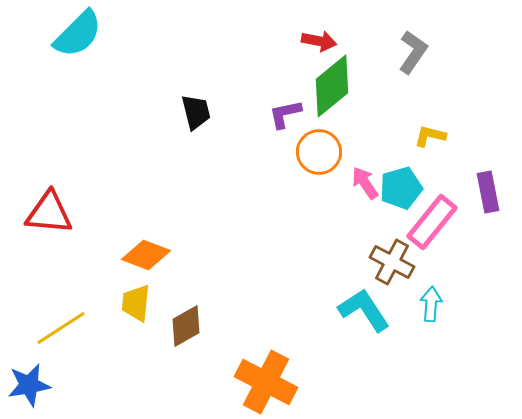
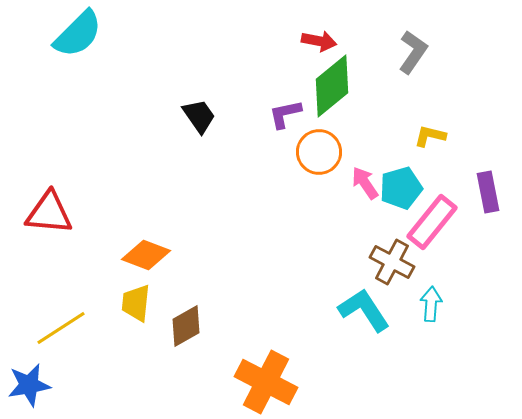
black trapezoid: moved 3 px right, 4 px down; rotated 21 degrees counterclockwise
